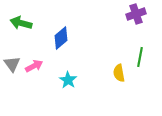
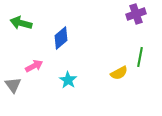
gray triangle: moved 1 px right, 21 px down
yellow semicircle: rotated 108 degrees counterclockwise
